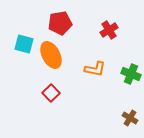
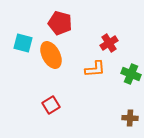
red pentagon: rotated 25 degrees clockwise
red cross: moved 13 px down
cyan square: moved 1 px left, 1 px up
orange L-shape: rotated 15 degrees counterclockwise
red square: moved 12 px down; rotated 12 degrees clockwise
brown cross: rotated 28 degrees counterclockwise
